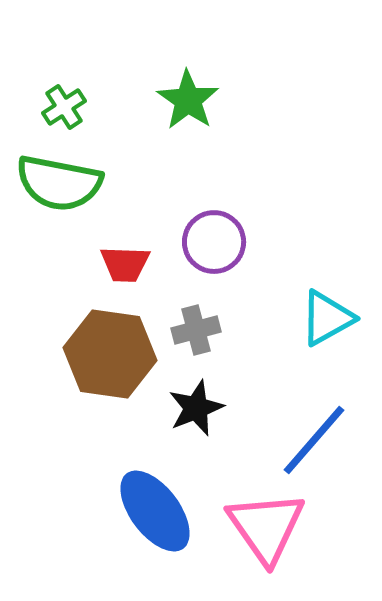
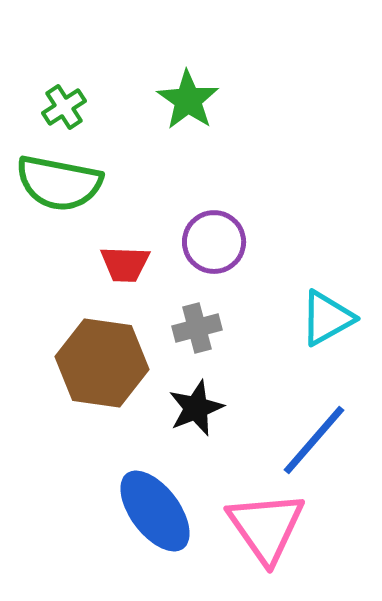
gray cross: moved 1 px right, 2 px up
brown hexagon: moved 8 px left, 9 px down
